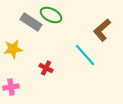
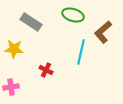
green ellipse: moved 22 px right; rotated 10 degrees counterclockwise
brown L-shape: moved 1 px right, 2 px down
yellow star: moved 1 px right; rotated 12 degrees clockwise
cyan line: moved 4 px left, 3 px up; rotated 55 degrees clockwise
red cross: moved 2 px down
